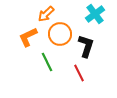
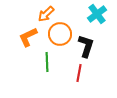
cyan cross: moved 2 px right
green line: rotated 24 degrees clockwise
red line: rotated 36 degrees clockwise
